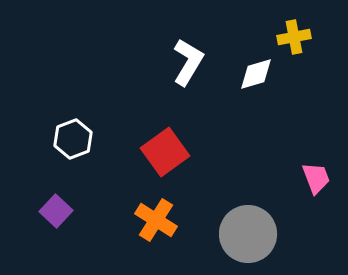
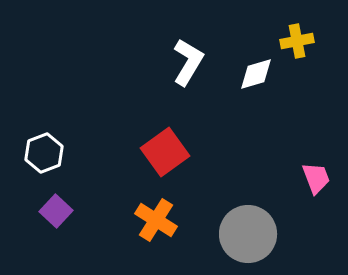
yellow cross: moved 3 px right, 4 px down
white hexagon: moved 29 px left, 14 px down
